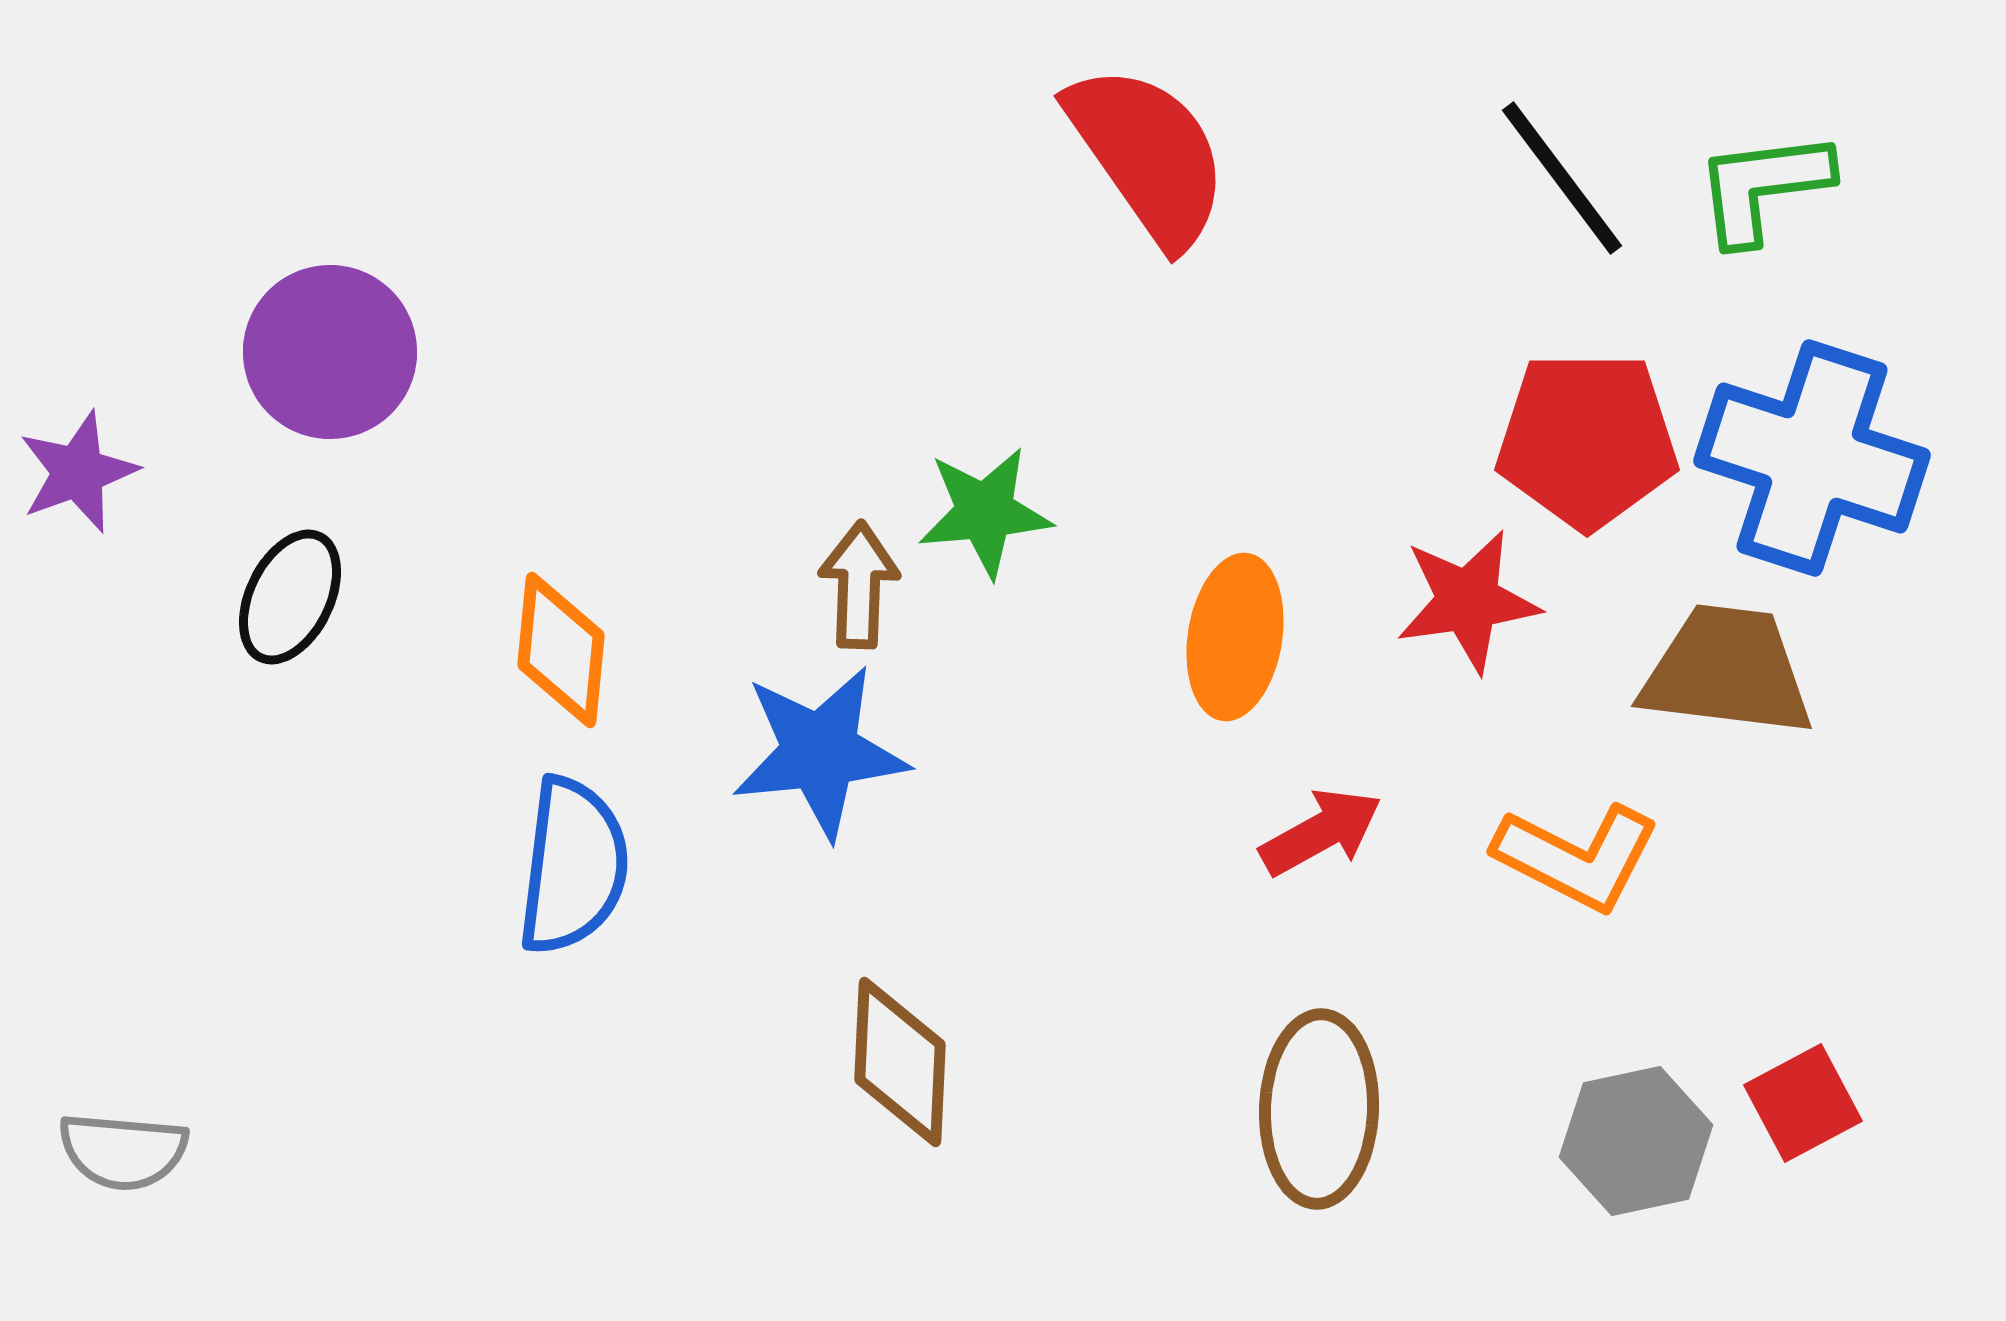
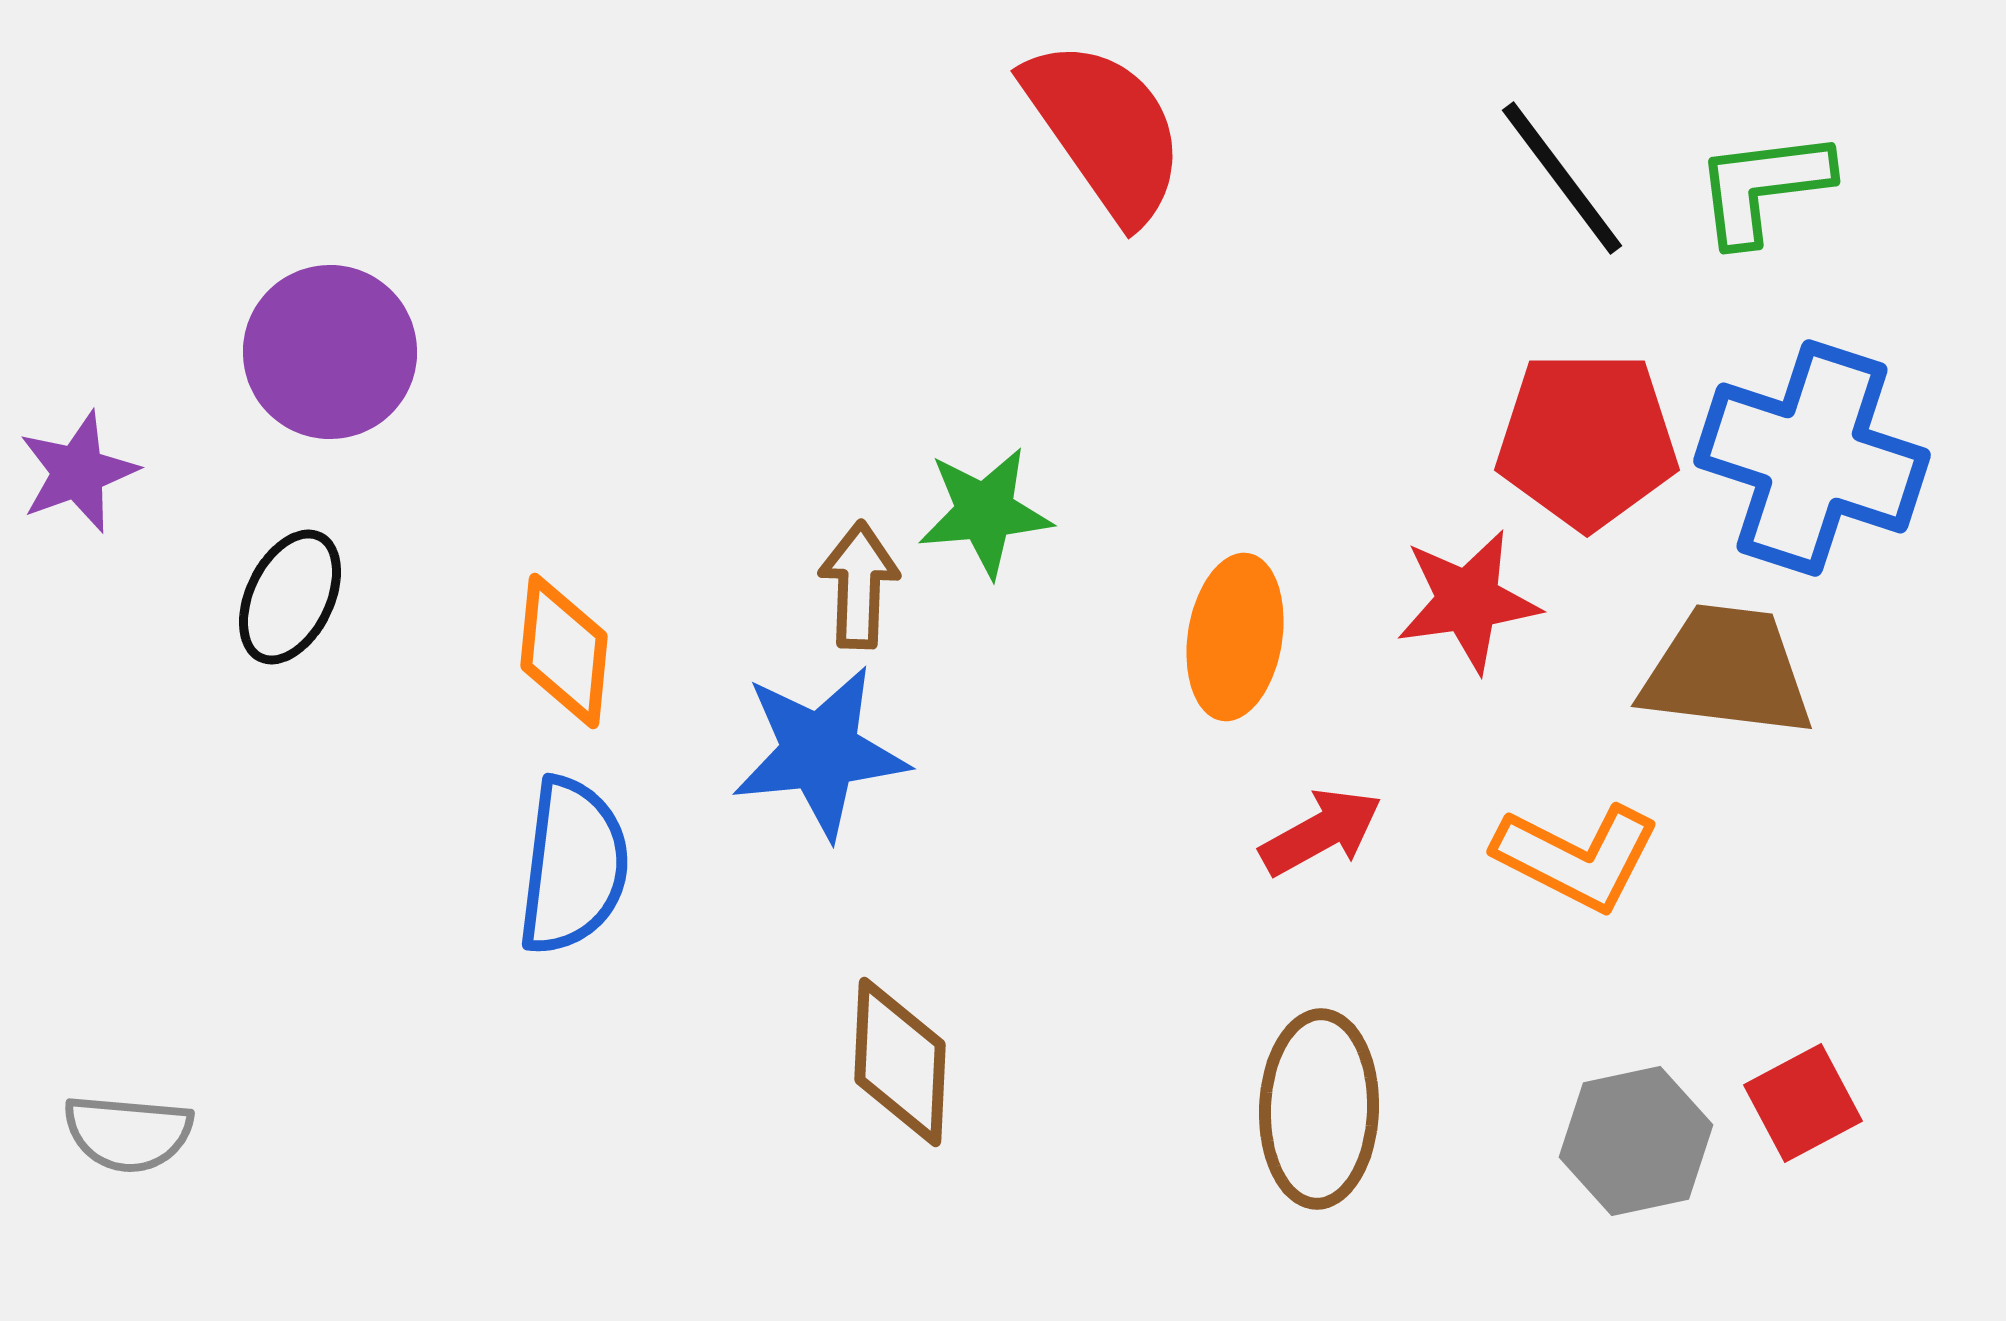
red semicircle: moved 43 px left, 25 px up
orange diamond: moved 3 px right, 1 px down
gray semicircle: moved 5 px right, 18 px up
